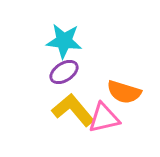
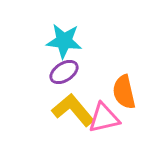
orange semicircle: rotated 60 degrees clockwise
